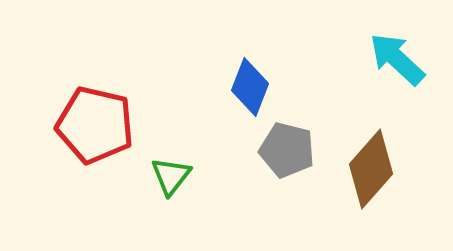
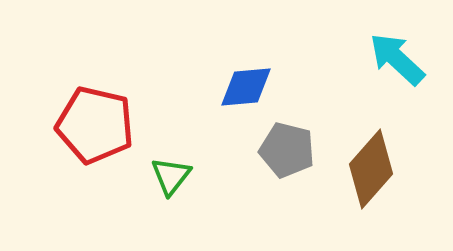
blue diamond: moved 4 px left; rotated 64 degrees clockwise
